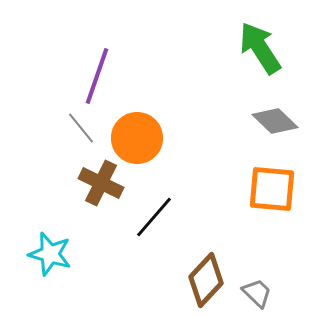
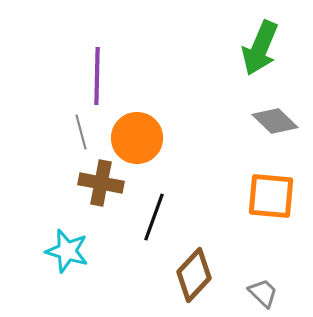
green arrow: rotated 124 degrees counterclockwise
purple line: rotated 18 degrees counterclockwise
gray line: moved 4 px down; rotated 24 degrees clockwise
brown cross: rotated 15 degrees counterclockwise
orange square: moved 1 px left, 7 px down
black line: rotated 21 degrees counterclockwise
cyan star: moved 17 px right, 3 px up
brown diamond: moved 12 px left, 5 px up
gray trapezoid: moved 6 px right
